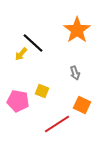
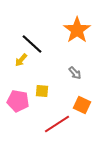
black line: moved 1 px left, 1 px down
yellow arrow: moved 6 px down
gray arrow: rotated 24 degrees counterclockwise
yellow square: rotated 16 degrees counterclockwise
